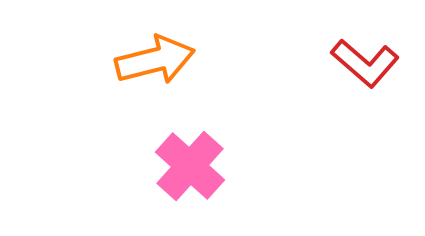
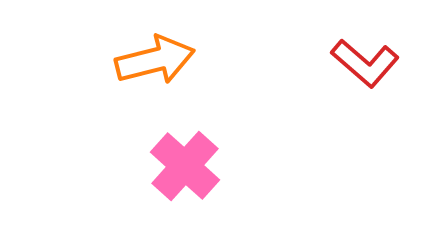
pink cross: moved 5 px left
